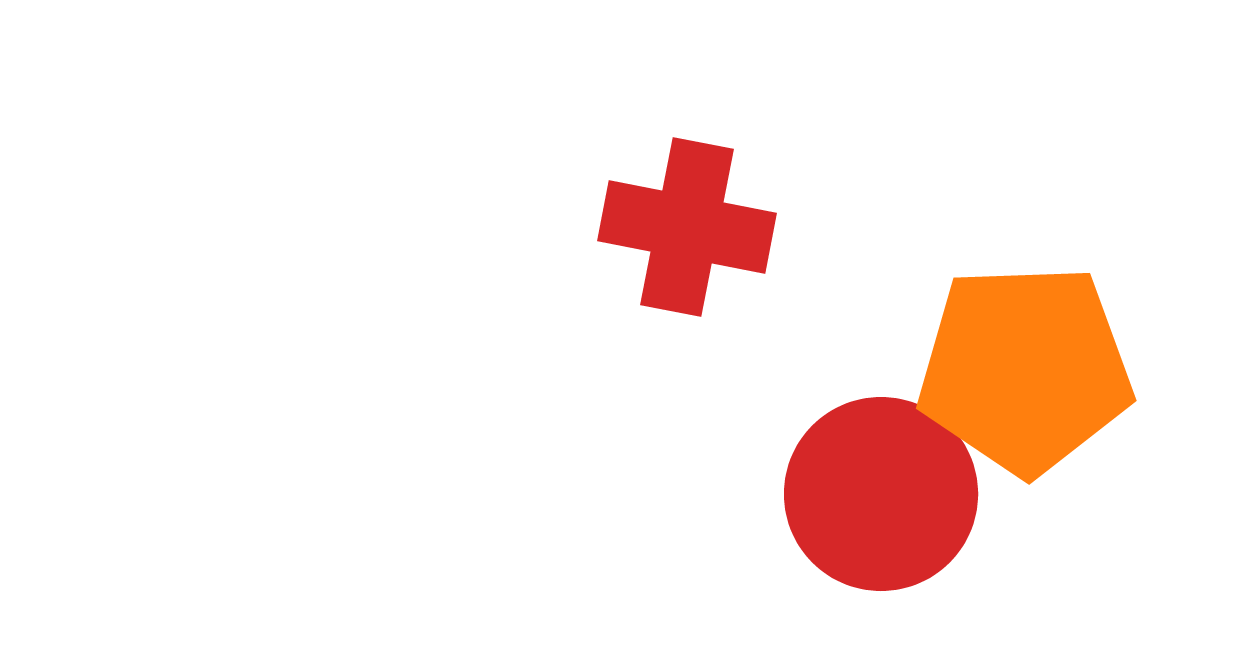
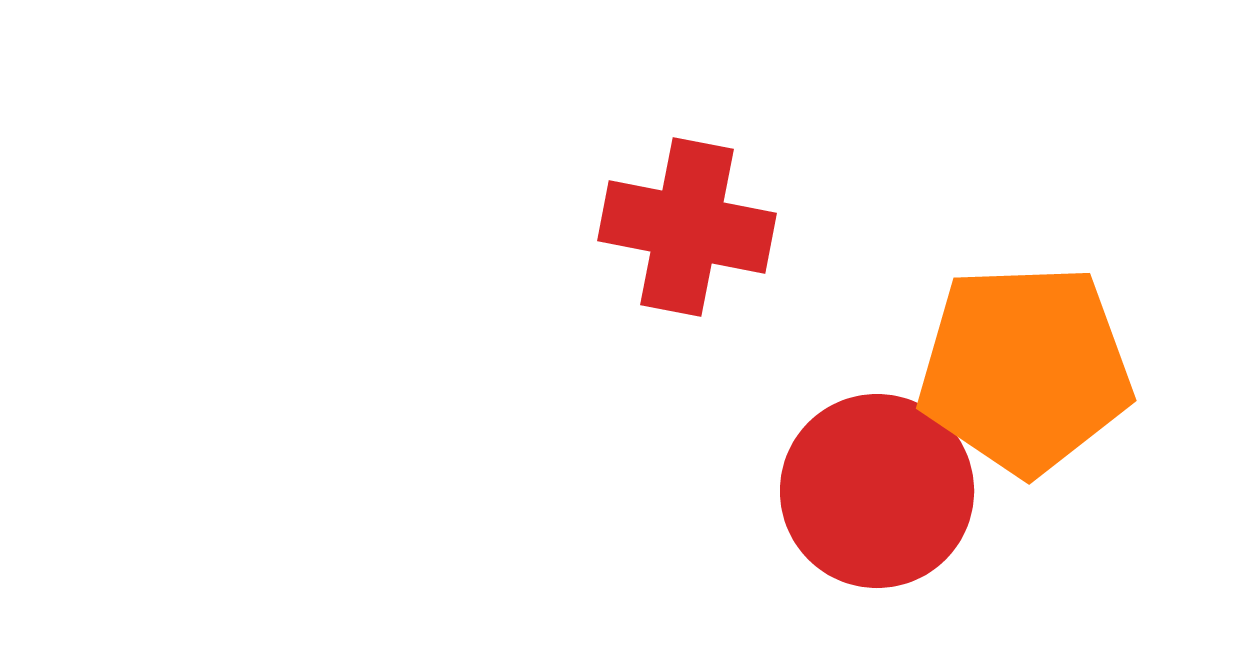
red circle: moved 4 px left, 3 px up
